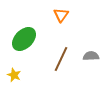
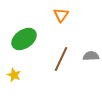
green ellipse: rotated 10 degrees clockwise
